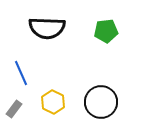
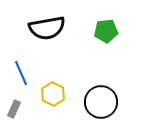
black semicircle: rotated 12 degrees counterclockwise
yellow hexagon: moved 8 px up
gray rectangle: rotated 12 degrees counterclockwise
